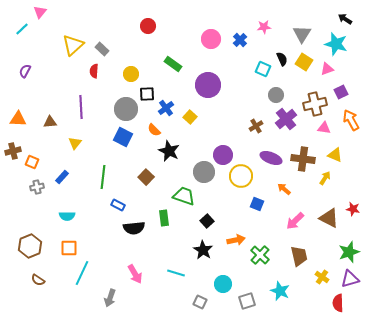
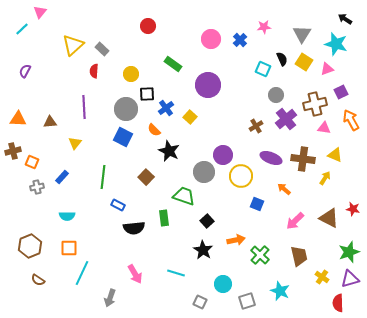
purple line at (81, 107): moved 3 px right
